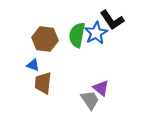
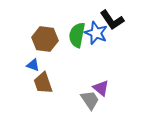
blue star: rotated 20 degrees counterclockwise
brown trapezoid: rotated 25 degrees counterclockwise
